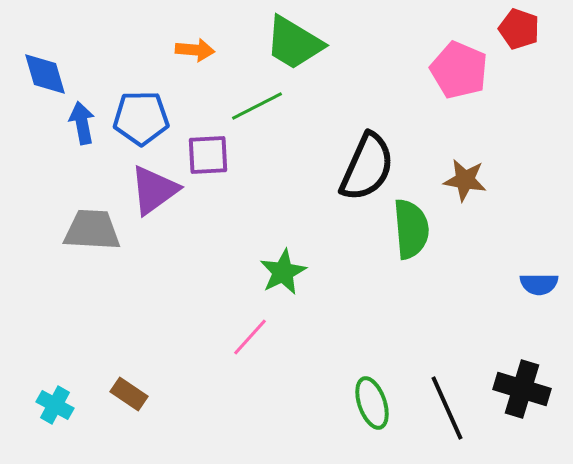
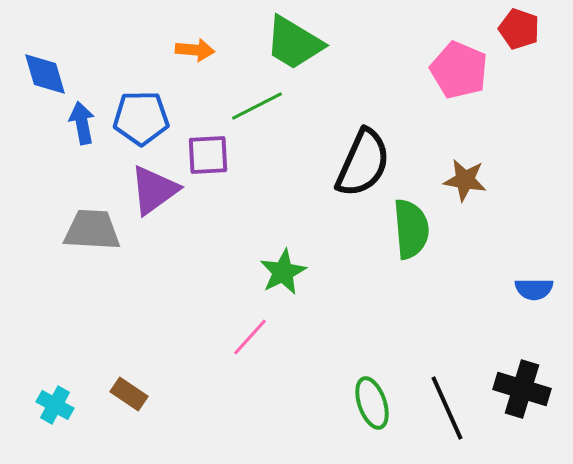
black semicircle: moved 4 px left, 4 px up
blue semicircle: moved 5 px left, 5 px down
